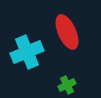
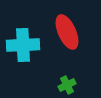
cyan cross: moved 4 px left, 7 px up; rotated 20 degrees clockwise
